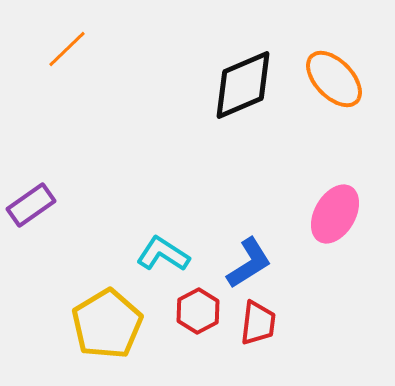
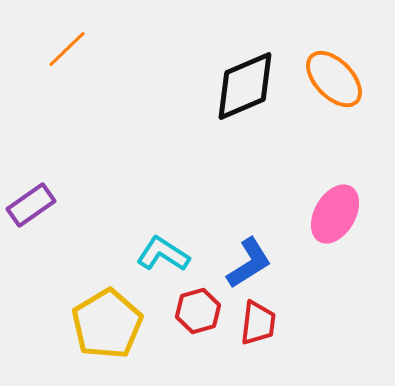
black diamond: moved 2 px right, 1 px down
red hexagon: rotated 12 degrees clockwise
